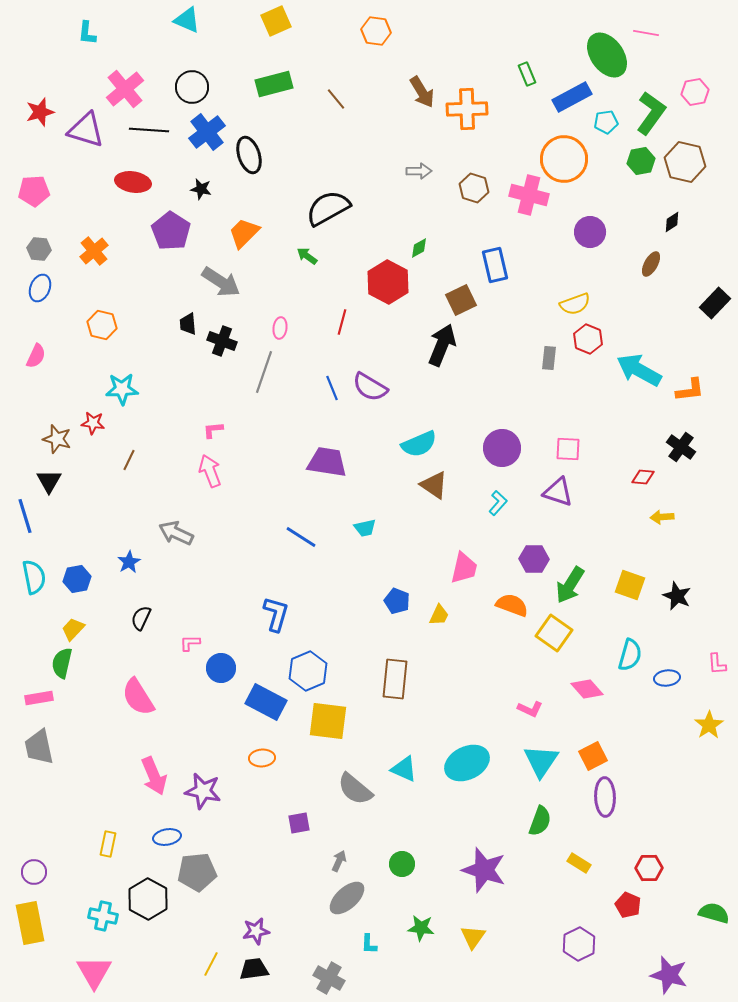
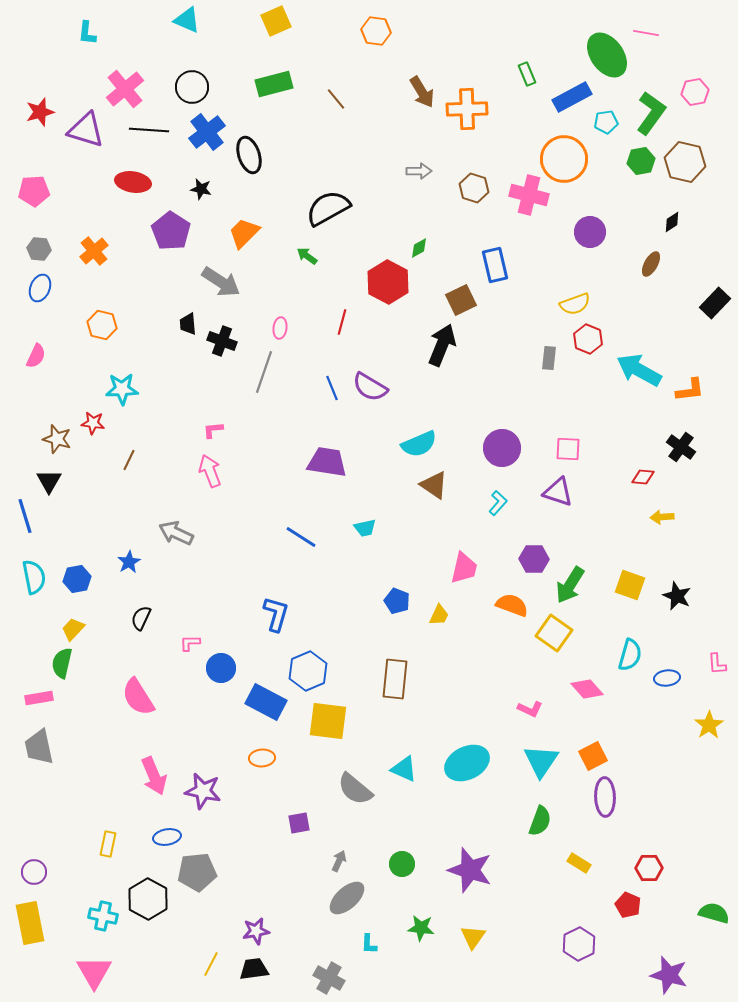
purple star at (484, 870): moved 14 px left
